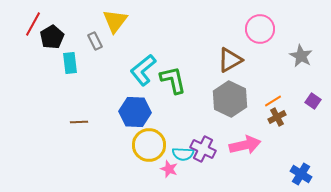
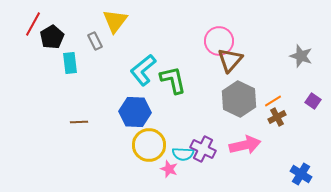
pink circle: moved 41 px left, 12 px down
gray star: rotated 10 degrees counterclockwise
brown triangle: rotated 20 degrees counterclockwise
gray hexagon: moved 9 px right
